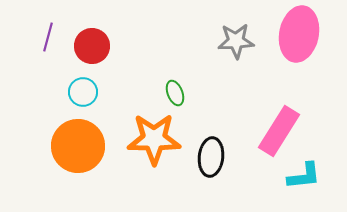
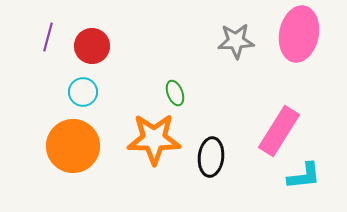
orange circle: moved 5 px left
